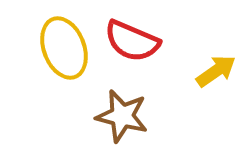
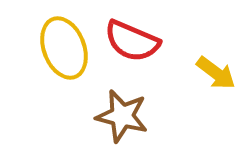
yellow arrow: moved 2 px down; rotated 72 degrees clockwise
